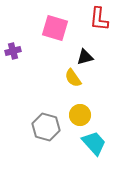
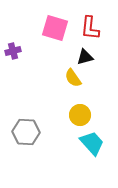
red L-shape: moved 9 px left, 9 px down
gray hexagon: moved 20 px left, 5 px down; rotated 12 degrees counterclockwise
cyan trapezoid: moved 2 px left
